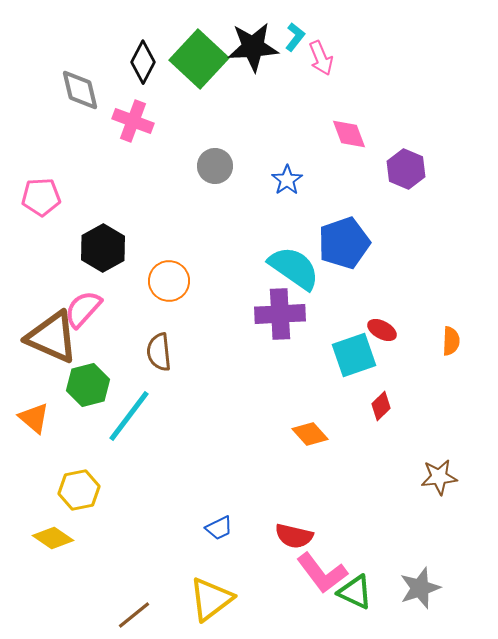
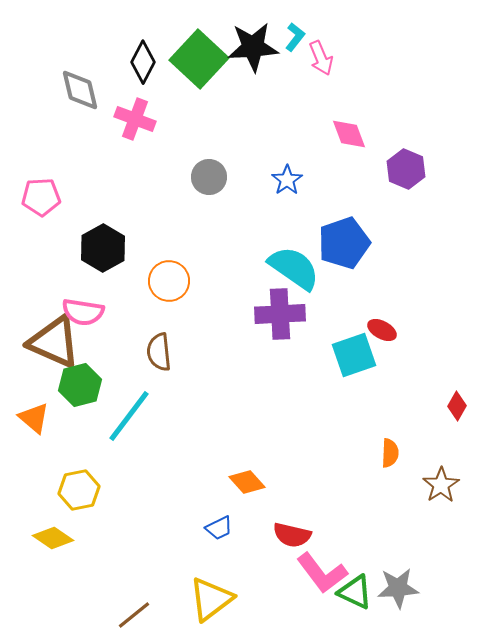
pink cross: moved 2 px right, 2 px up
gray circle: moved 6 px left, 11 px down
pink semicircle: moved 3 px down; rotated 123 degrees counterclockwise
brown triangle: moved 2 px right, 5 px down
orange semicircle: moved 61 px left, 112 px down
green hexagon: moved 8 px left
red diamond: moved 76 px right; rotated 16 degrees counterclockwise
orange diamond: moved 63 px left, 48 px down
brown star: moved 2 px right, 8 px down; rotated 27 degrees counterclockwise
red semicircle: moved 2 px left, 1 px up
gray star: moved 22 px left; rotated 15 degrees clockwise
